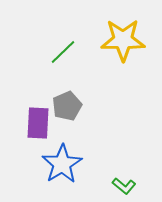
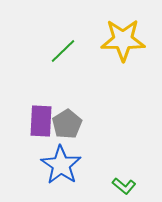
green line: moved 1 px up
gray pentagon: moved 18 px down; rotated 8 degrees counterclockwise
purple rectangle: moved 3 px right, 2 px up
blue star: moved 1 px left, 1 px down; rotated 6 degrees counterclockwise
